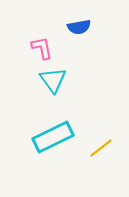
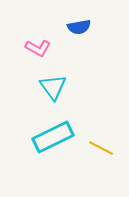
pink L-shape: moved 4 px left; rotated 130 degrees clockwise
cyan triangle: moved 7 px down
yellow line: rotated 65 degrees clockwise
